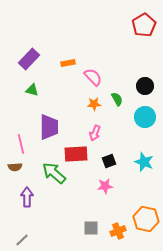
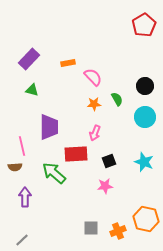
pink line: moved 1 px right, 2 px down
purple arrow: moved 2 px left
